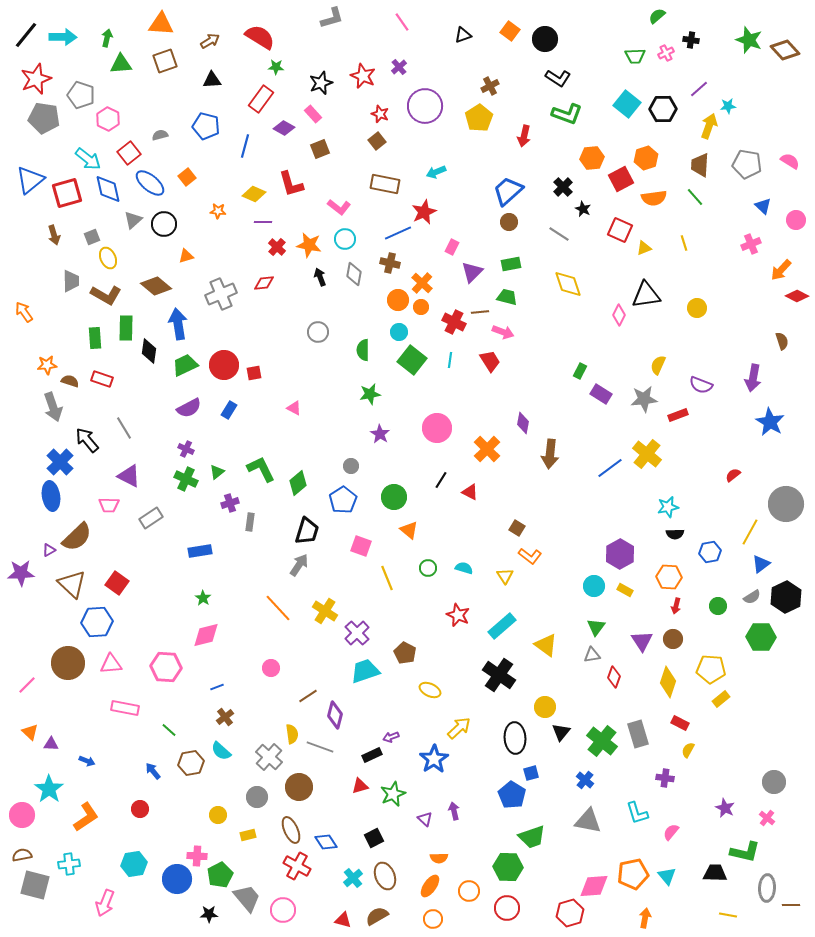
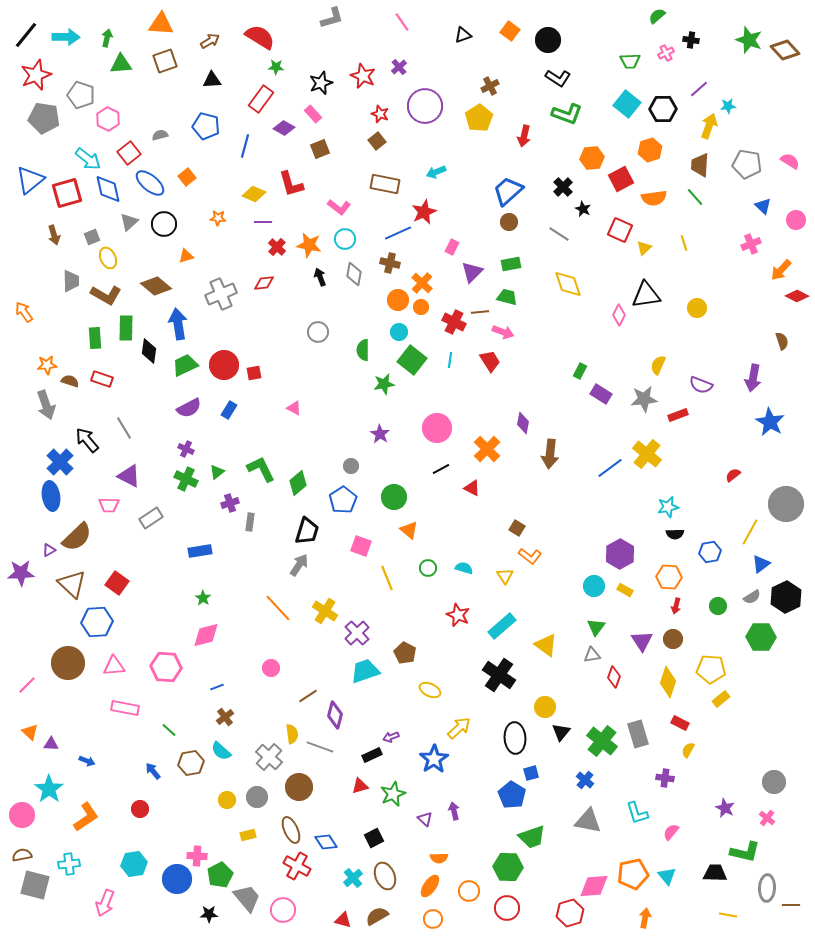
cyan arrow at (63, 37): moved 3 px right
black circle at (545, 39): moved 3 px right, 1 px down
green trapezoid at (635, 56): moved 5 px left, 5 px down
red star at (36, 79): moved 4 px up
orange hexagon at (646, 158): moved 4 px right, 8 px up
orange star at (218, 211): moved 7 px down
gray triangle at (133, 220): moved 4 px left, 2 px down
yellow triangle at (644, 248): rotated 21 degrees counterclockwise
green star at (370, 394): moved 14 px right, 10 px up
gray arrow at (53, 407): moved 7 px left, 2 px up
black line at (441, 480): moved 11 px up; rotated 30 degrees clockwise
red triangle at (470, 492): moved 2 px right, 4 px up
pink triangle at (111, 664): moved 3 px right, 2 px down
yellow circle at (218, 815): moved 9 px right, 15 px up
